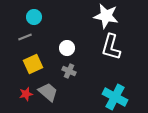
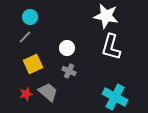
cyan circle: moved 4 px left
gray line: rotated 24 degrees counterclockwise
